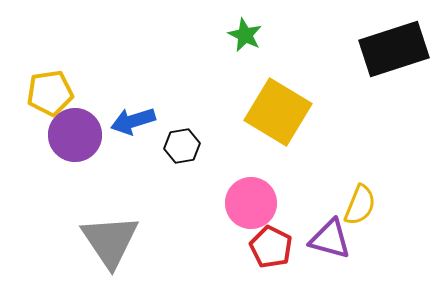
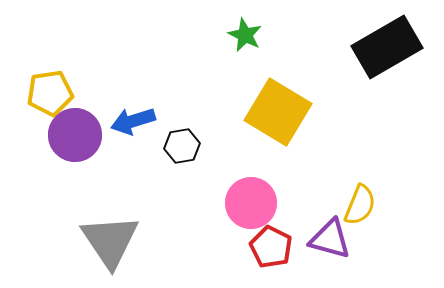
black rectangle: moved 7 px left, 2 px up; rotated 12 degrees counterclockwise
